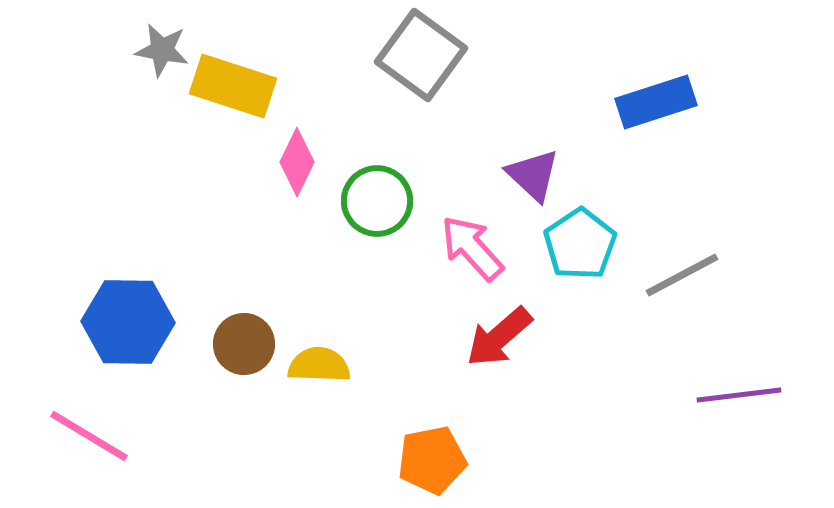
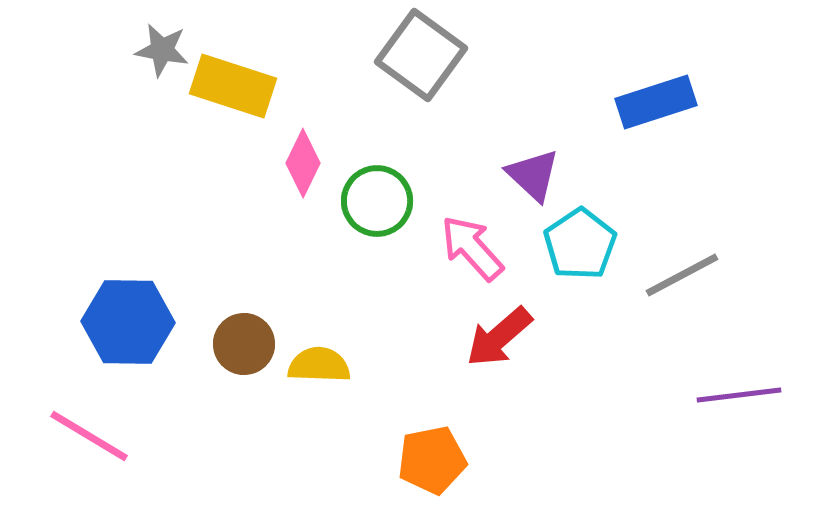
pink diamond: moved 6 px right, 1 px down
